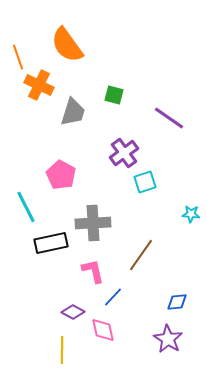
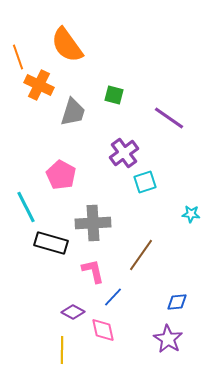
black rectangle: rotated 28 degrees clockwise
